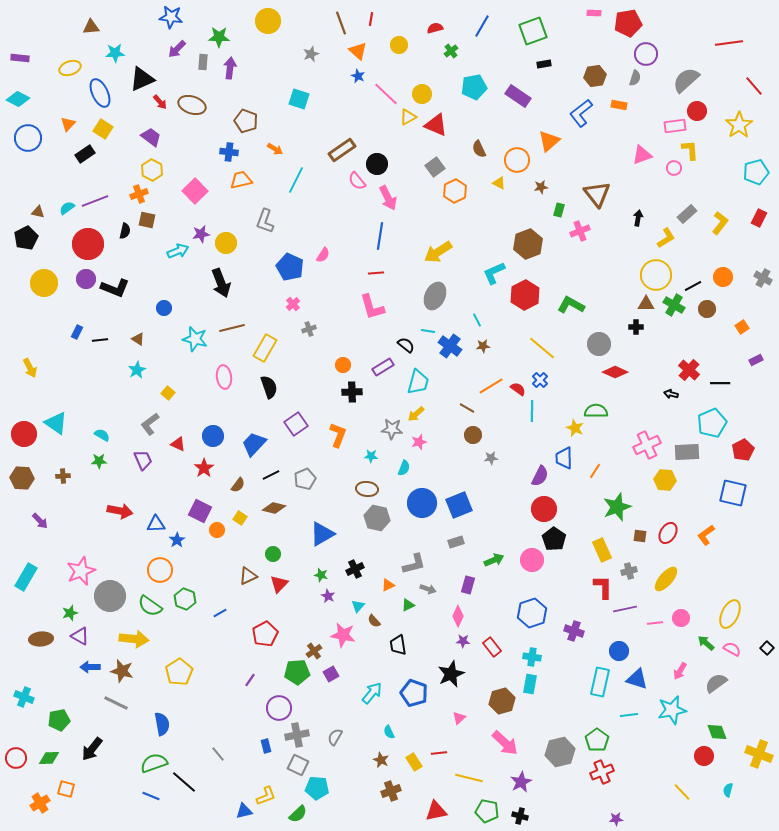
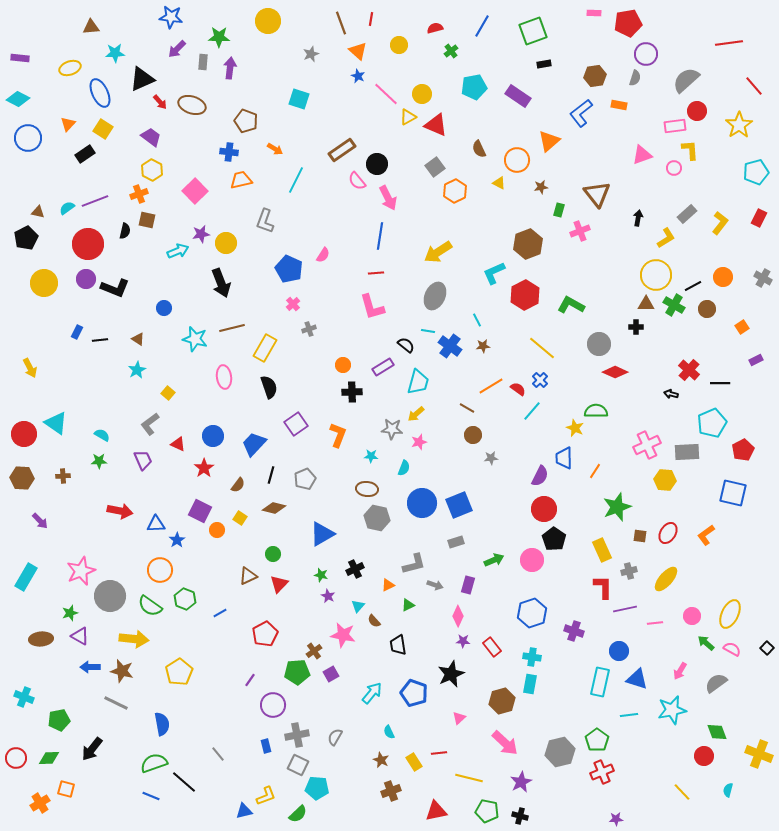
blue pentagon at (290, 267): moved 1 px left, 2 px down
cyan line at (532, 411): rotated 40 degrees clockwise
black line at (271, 475): rotated 48 degrees counterclockwise
gray arrow at (428, 589): moved 7 px right, 4 px up
pink circle at (681, 618): moved 11 px right, 2 px up
purple circle at (279, 708): moved 6 px left, 3 px up
